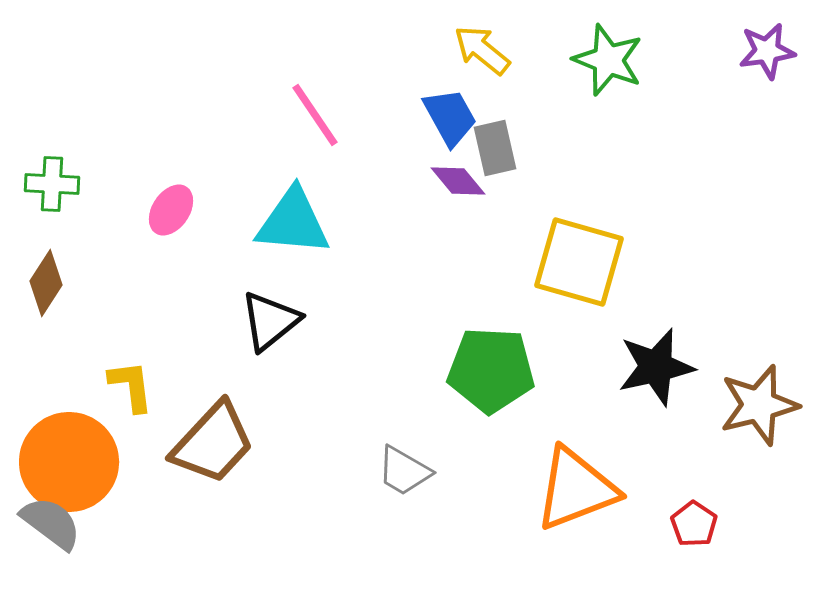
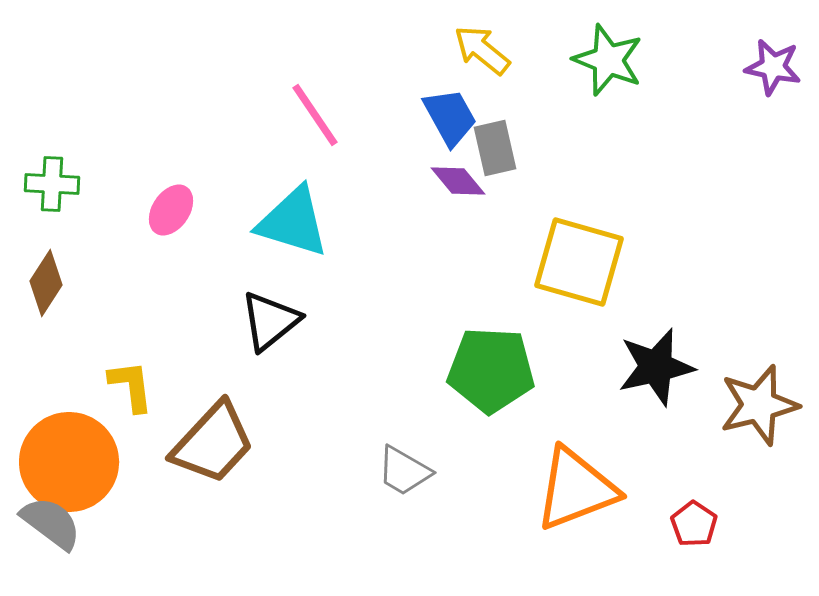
purple star: moved 6 px right, 16 px down; rotated 20 degrees clockwise
cyan triangle: rotated 12 degrees clockwise
